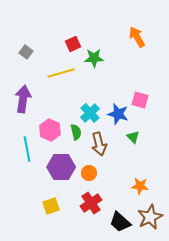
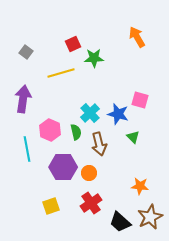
purple hexagon: moved 2 px right
